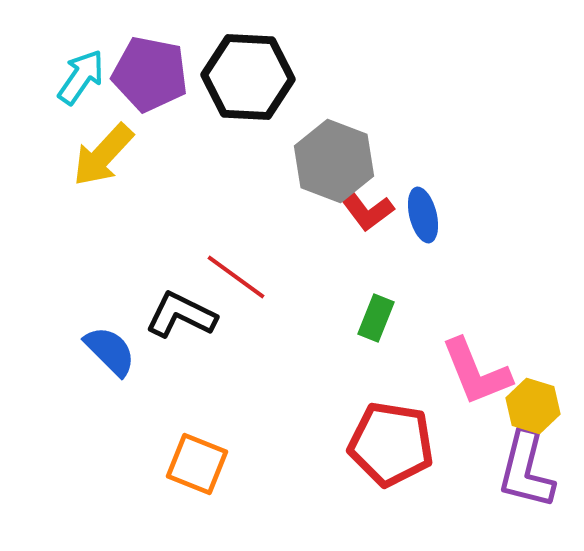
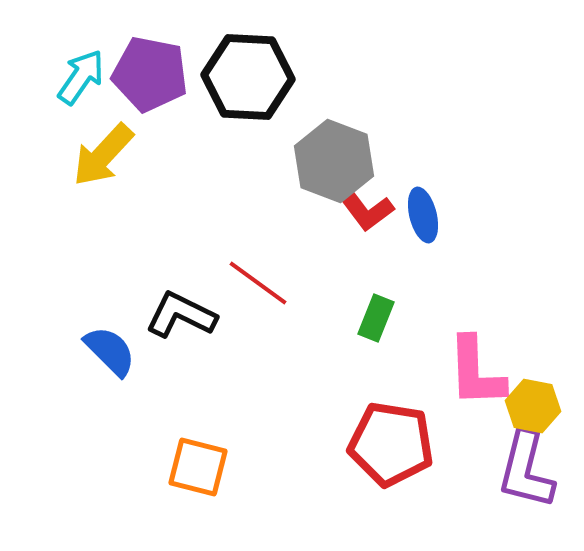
red line: moved 22 px right, 6 px down
pink L-shape: rotated 20 degrees clockwise
yellow hexagon: rotated 6 degrees counterclockwise
orange square: moved 1 px right, 3 px down; rotated 8 degrees counterclockwise
